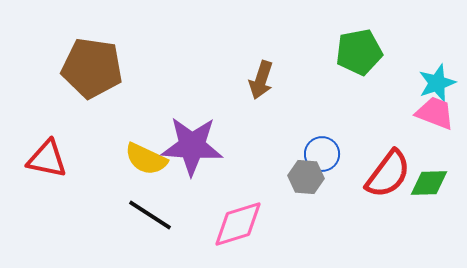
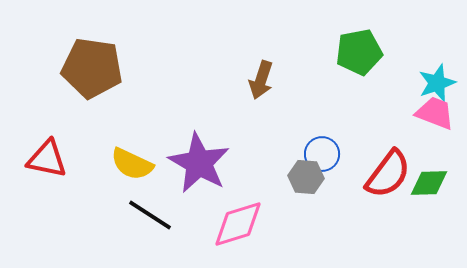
purple star: moved 7 px right, 17 px down; rotated 26 degrees clockwise
yellow semicircle: moved 14 px left, 5 px down
